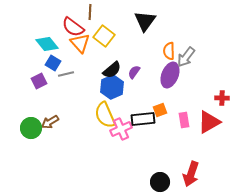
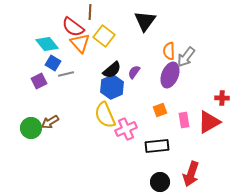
black rectangle: moved 14 px right, 27 px down
pink cross: moved 5 px right
